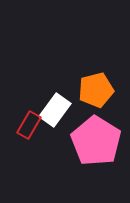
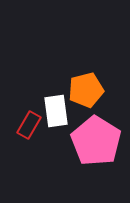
orange pentagon: moved 10 px left
white rectangle: moved 1 px right, 1 px down; rotated 44 degrees counterclockwise
